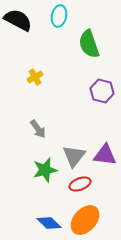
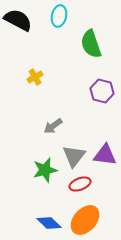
green semicircle: moved 2 px right
gray arrow: moved 15 px right, 3 px up; rotated 90 degrees clockwise
